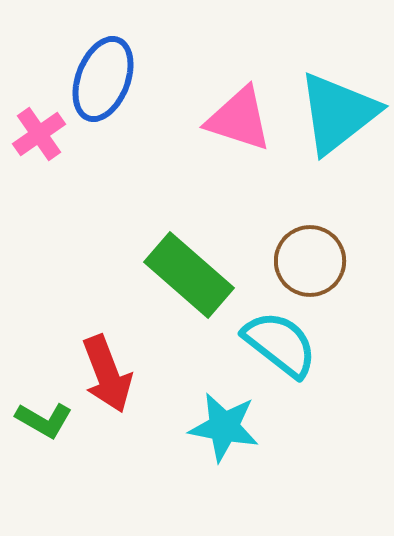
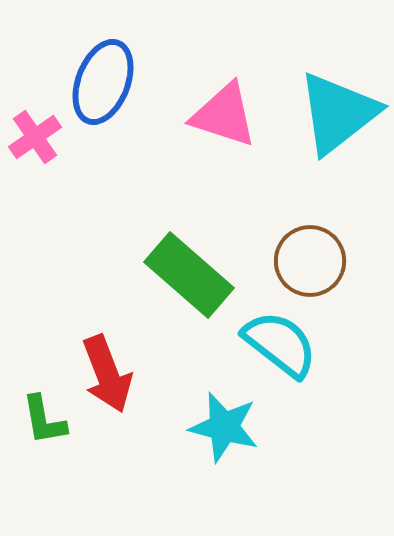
blue ellipse: moved 3 px down
pink triangle: moved 15 px left, 4 px up
pink cross: moved 4 px left, 3 px down
green L-shape: rotated 50 degrees clockwise
cyan star: rotated 4 degrees clockwise
